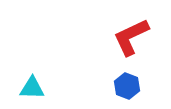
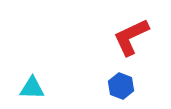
blue hexagon: moved 6 px left
